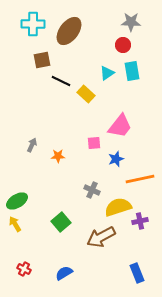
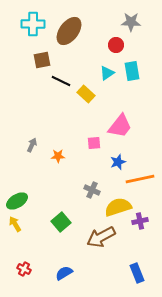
red circle: moved 7 px left
blue star: moved 2 px right, 3 px down
